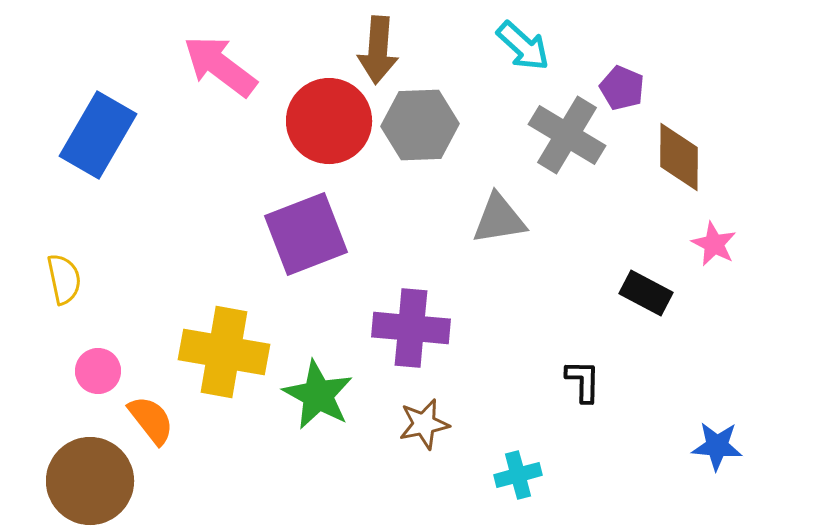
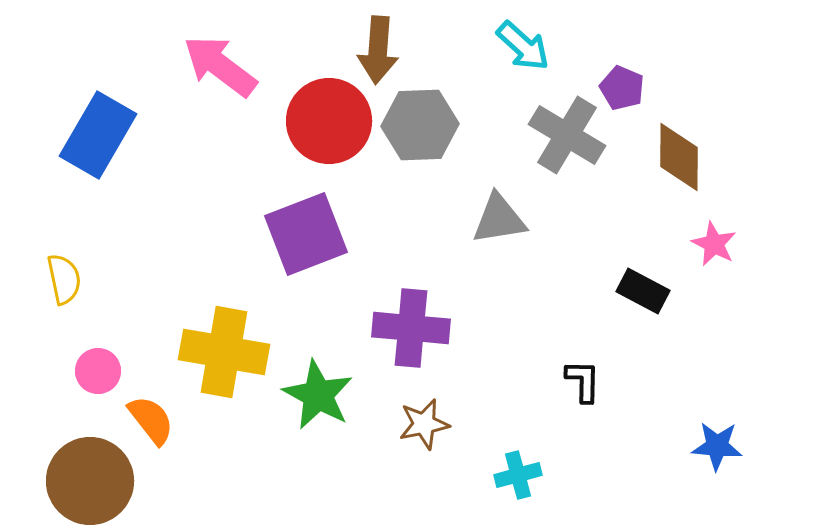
black rectangle: moved 3 px left, 2 px up
